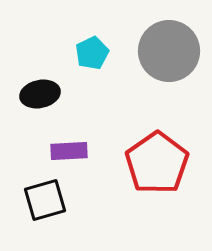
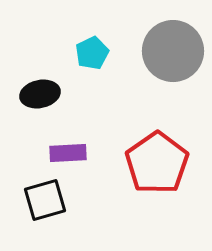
gray circle: moved 4 px right
purple rectangle: moved 1 px left, 2 px down
